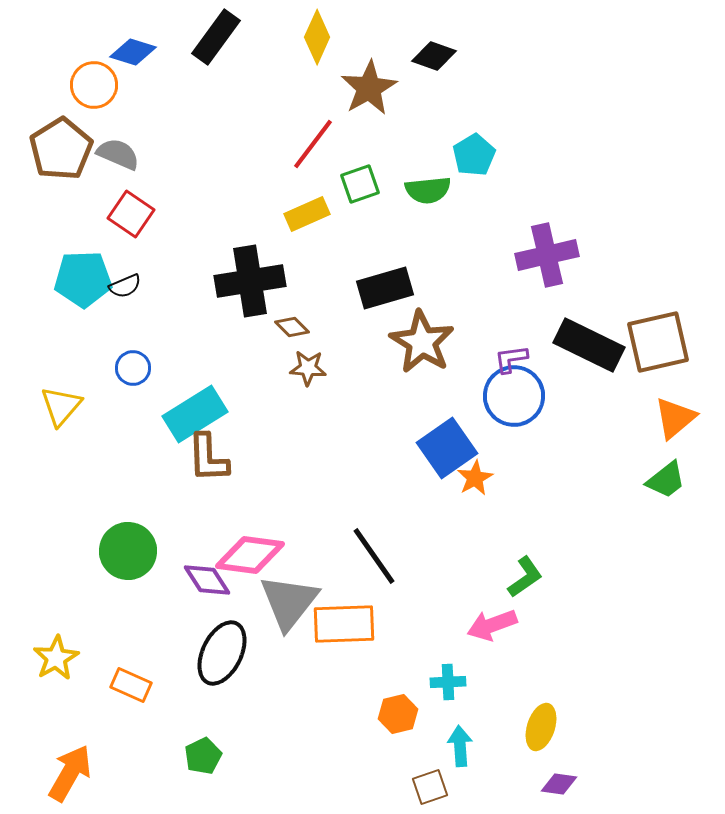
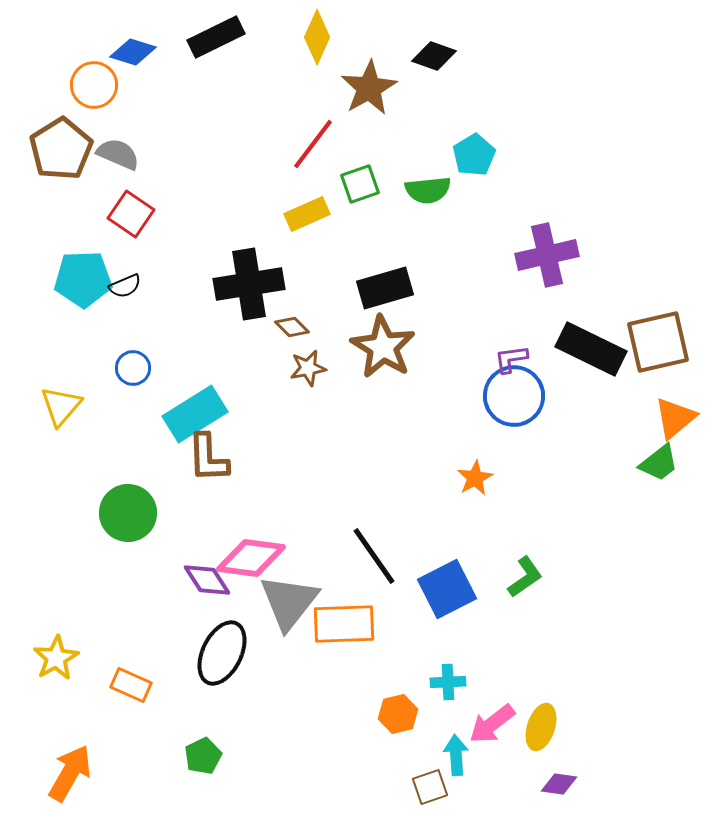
black rectangle at (216, 37): rotated 28 degrees clockwise
black cross at (250, 281): moved 1 px left, 3 px down
brown star at (422, 342): moved 39 px left, 5 px down
black rectangle at (589, 345): moved 2 px right, 4 px down
brown star at (308, 368): rotated 15 degrees counterclockwise
blue square at (447, 448): moved 141 px down; rotated 8 degrees clockwise
green trapezoid at (666, 480): moved 7 px left, 17 px up
green circle at (128, 551): moved 38 px up
pink diamond at (250, 555): moved 1 px right, 3 px down
pink arrow at (492, 625): moved 99 px down; rotated 18 degrees counterclockwise
cyan arrow at (460, 746): moved 4 px left, 9 px down
